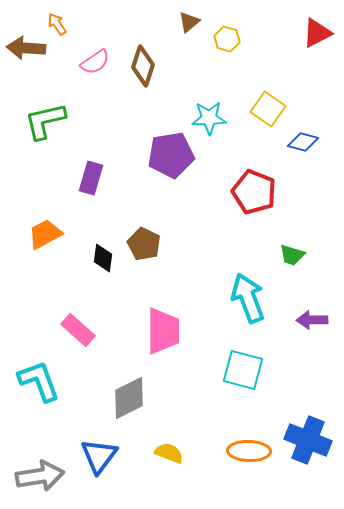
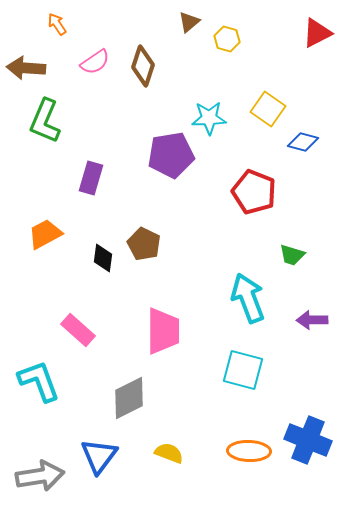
brown arrow: moved 20 px down
green L-shape: rotated 54 degrees counterclockwise
